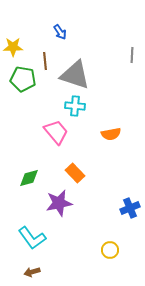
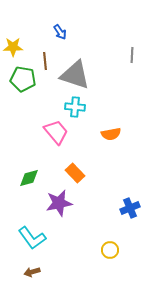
cyan cross: moved 1 px down
